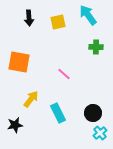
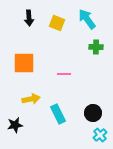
cyan arrow: moved 1 px left, 4 px down
yellow square: moved 1 px left, 1 px down; rotated 35 degrees clockwise
orange square: moved 5 px right, 1 px down; rotated 10 degrees counterclockwise
pink line: rotated 40 degrees counterclockwise
yellow arrow: rotated 42 degrees clockwise
cyan rectangle: moved 1 px down
cyan cross: moved 2 px down
